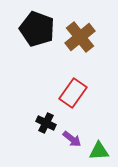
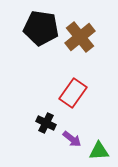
black pentagon: moved 4 px right, 1 px up; rotated 12 degrees counterclockwise
